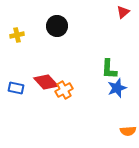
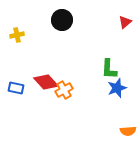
red triangle: moved 2 px right, 10 px down
black circle: moved 5 px right, 6 px up
